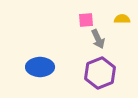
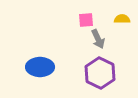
purple hexagon: rotated 12 degrees counterclockwise
